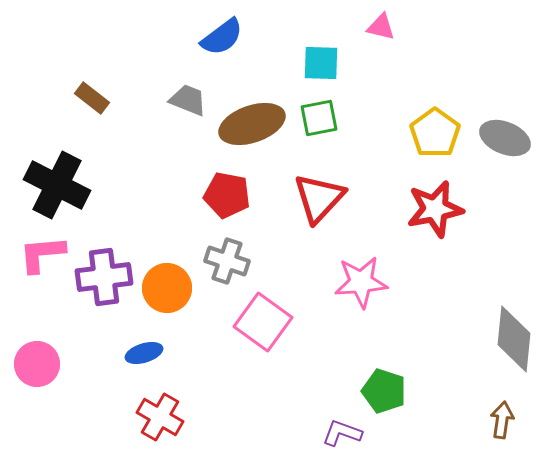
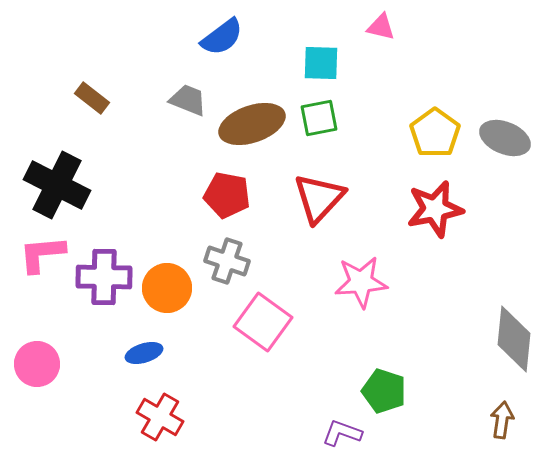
purple cross: rotated 8 degrees clockwise
